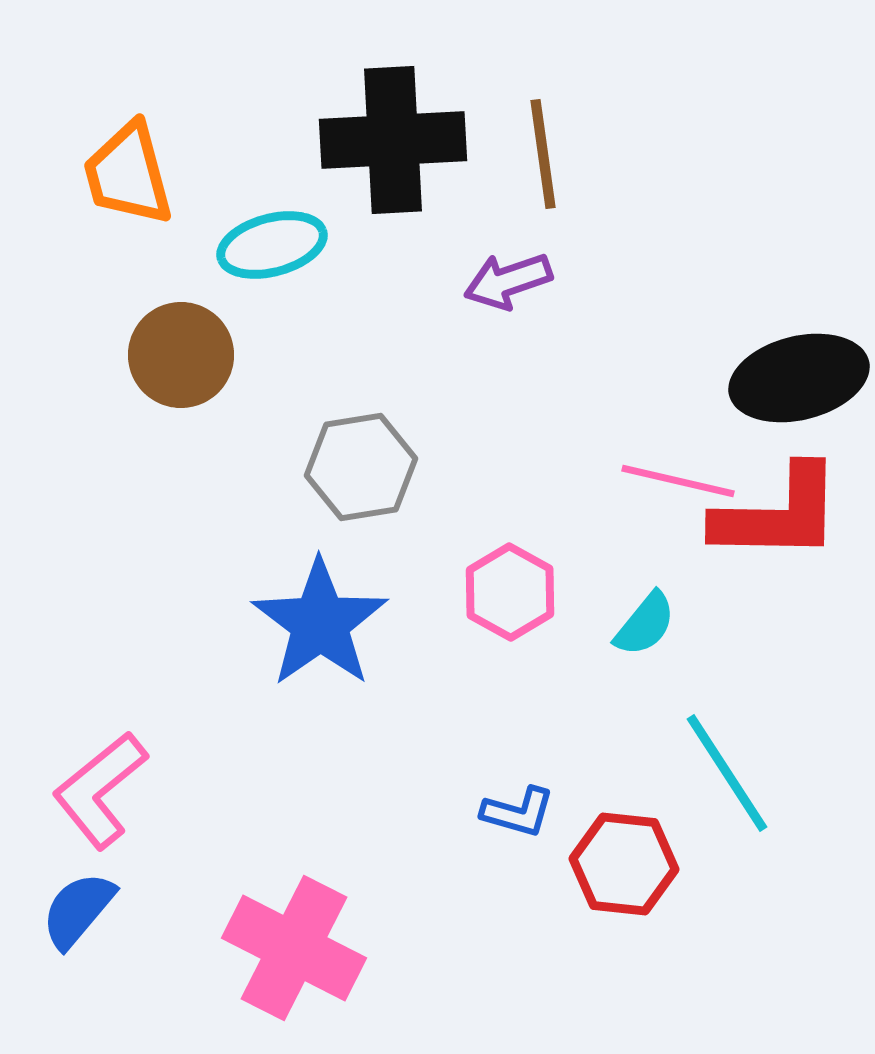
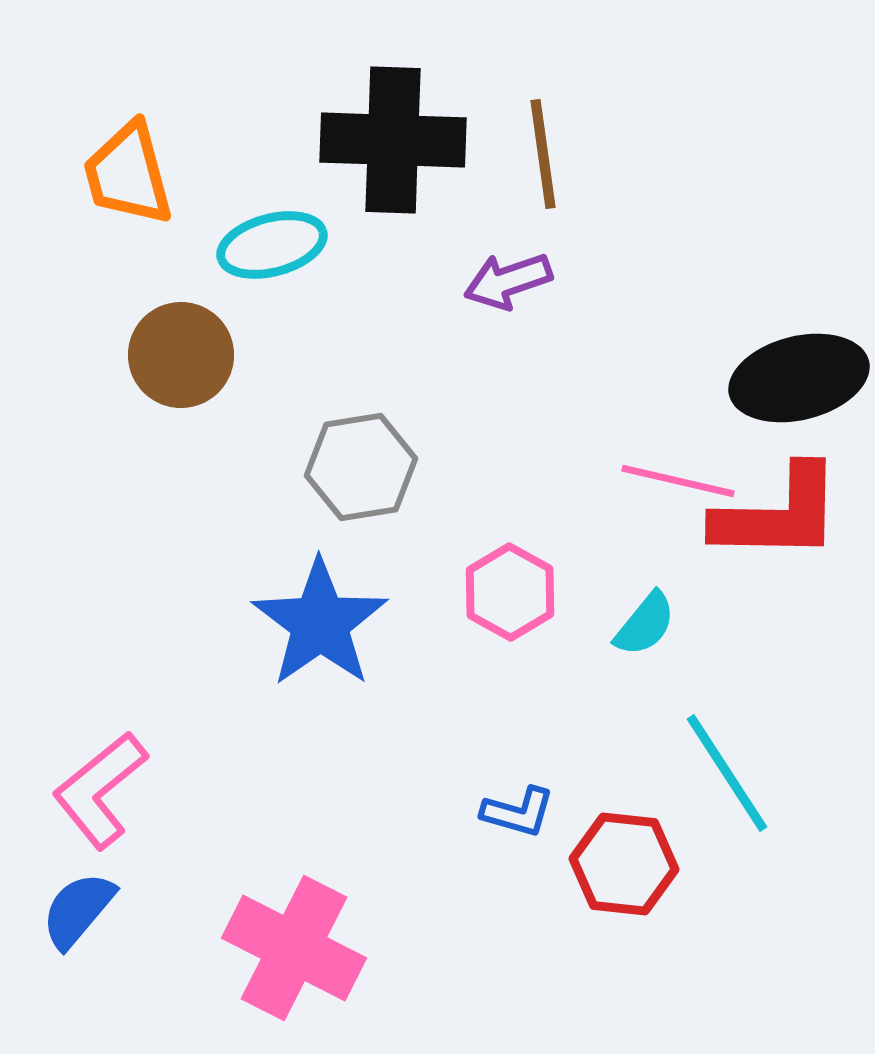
black cross: rotated 5 degrees clockwise
